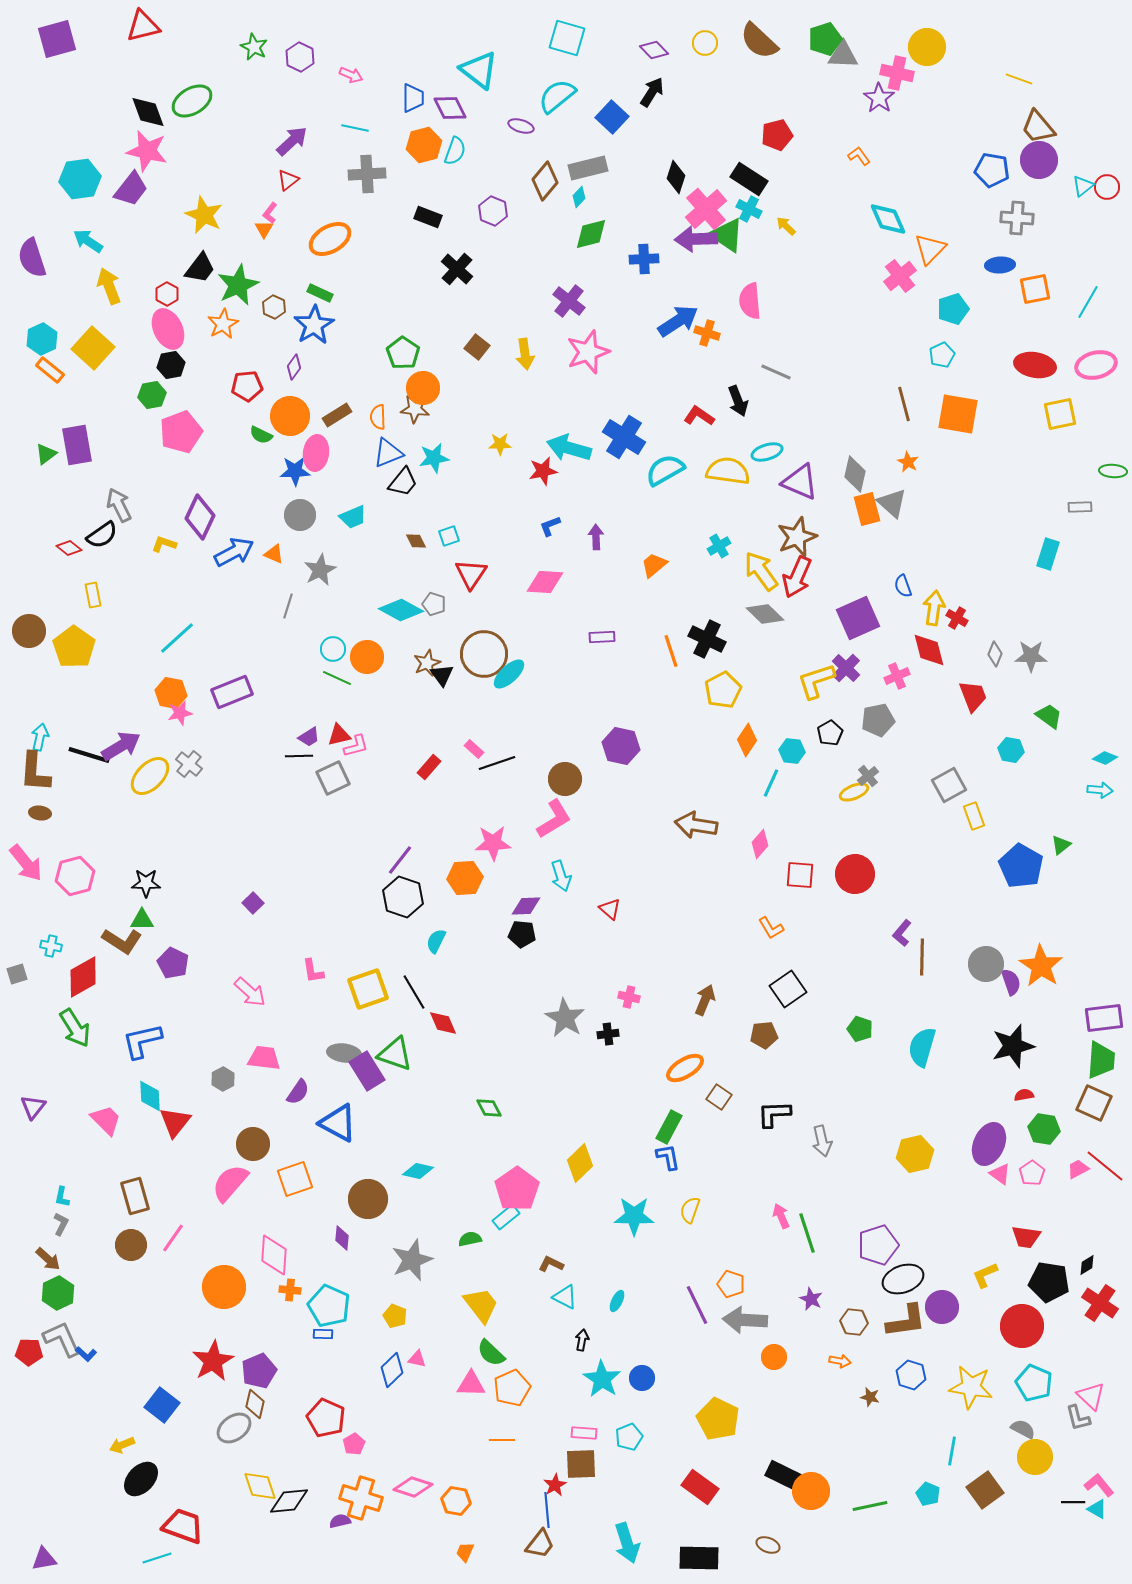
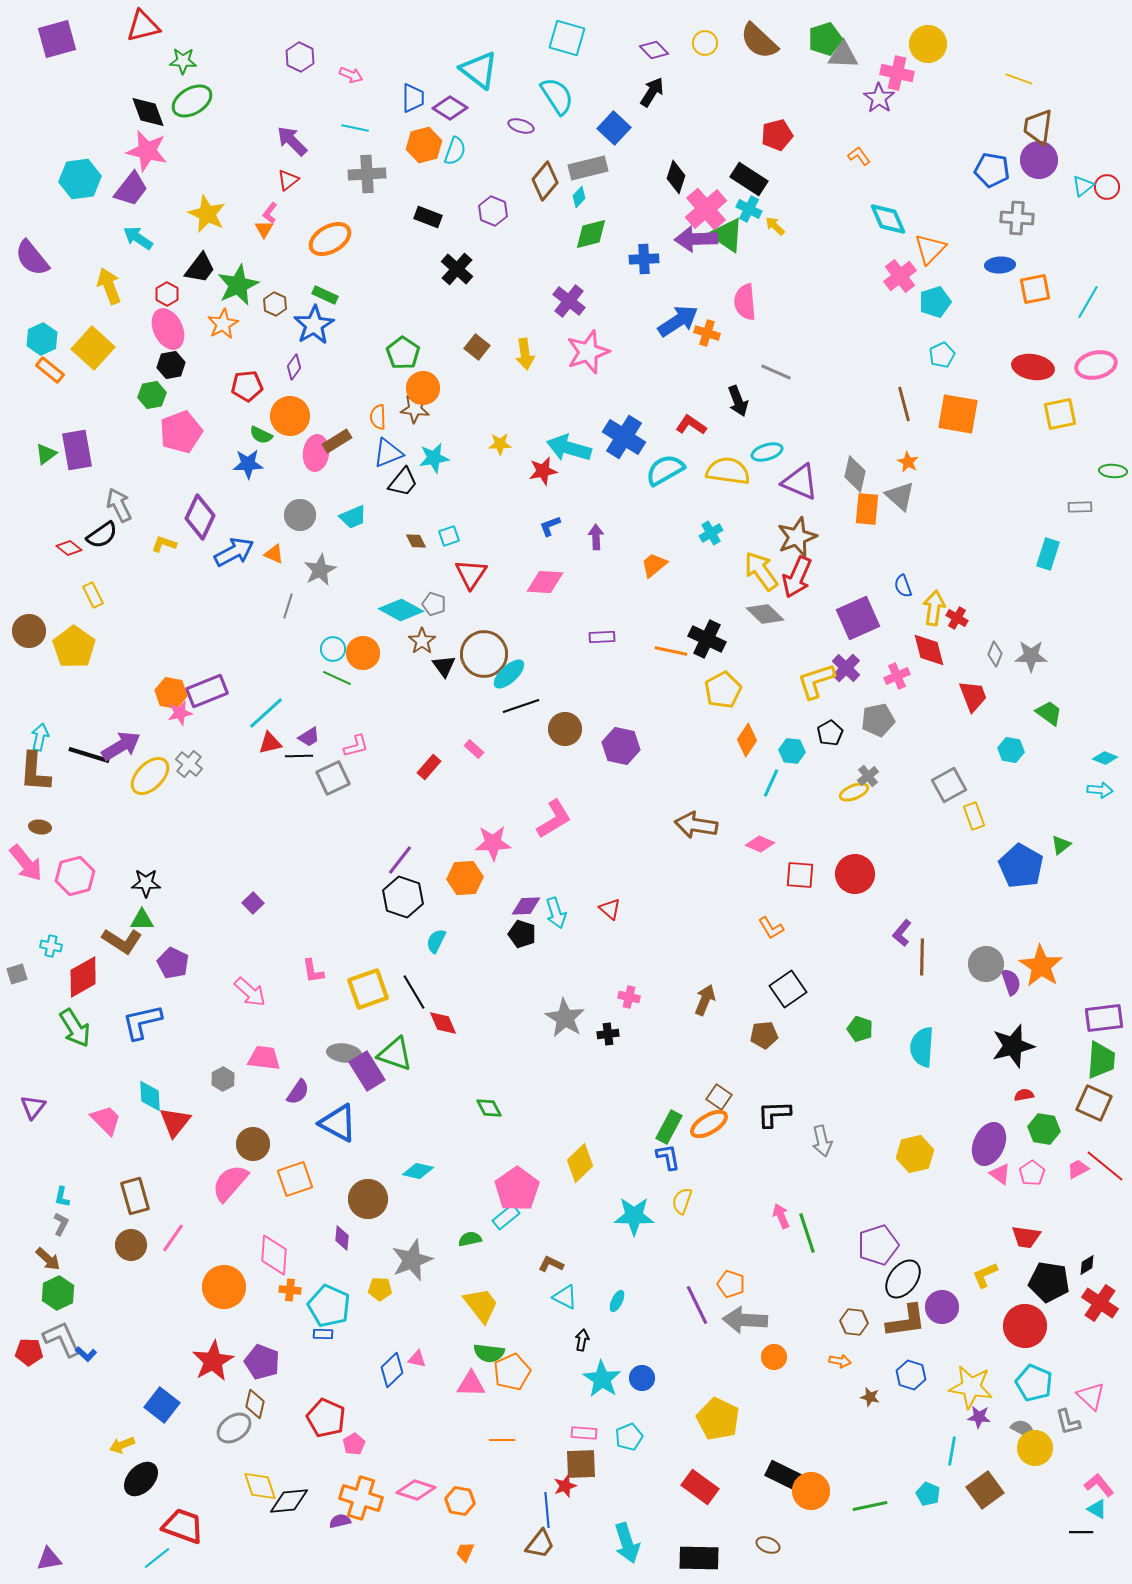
green star at (254, 47): moved 71 px left, 14 px down; rotated 24 degrees counterclockwise
yellow circle at (927, 47): moved 1 px right, 3 px up
cyan semicircle at (557, 96): rotated 96 degrees clockwise
purple diamond at (450, 108): rotated 32 degrees counterclockwise
blue square at (612, 117): moved 2 px right, 11 px down
brown trapezoid at (1038, 127): rotated 48 degrees clockwise
purple arrow at (292, 141): rotated 92 degrees counterclockwise
yellow star at (204, 215): moved 3 px right, 1 px up
yellow arrow at (786, 226): moved 11 px left
cyan arrow at (88, 241): moved 50 px right, 3 px up
purple semicircle at (32, 258): rotated 21 degrees counterclockwise
green rectangle at (320, 293): moved 5 px right, 2 px down
pink semicircle at (750, 301): moved 5 px left, 1 px down
brown hexagon at (274, 307): moved 1 px right, 3 px up
cyan pentagon at (953, 309): moved 18 px left, 7 px up
red ellipse at (1035, 365): moved 2 px left, 2 px down
brown rectangle at (337, 415): moved 26 px down
red L-shape at (699, 416): moved 8 px left, 9 px down
purple rectangle at (77, 445): moved 5 px down
blue star at (295, 471): moved 47 px left, 7 px up
gray triangle at (892, 503): moved 8 px right, 7 px up
orange rectangle at (867, 509): rotated 20 degrees clockwise
cyan cross at (719, 546): moved 8 px left, 13 px up
yellow rectangle at (93, 595): rotated 15 degrees counterclockwise
cyan line at (177, 638): moved 89 px right, 75 px down
orange line at (671, 651): rotated 60 degrees counterclockwise
orange circle at (367, 657): moved 4 px left, 4 px up
brown star at (427, 663): moved 5 px left, 22 px up; rotated 12 degrees counterclockwise
black triangle at (442, 675): moved 2 px right, 9 px up
purple rectangle at (232, 692): moved 25 px left, 1 px up
green trapezoid at (1049, 716): moved 3 px up
red triangle at (339, 735): moved 69 px left, 8 px down
black line at (497, 763): moved 24 px right, 57 px up
brown circle at (565, 779): moved 50 px up
brown ellipse at (40, 813): moved 14 px down
pink diamond at (760, 844): rotated 72 degrees clockwise
cyan arrow at (561, 876): moved 5 px left, 37 px down
black pentagon at (522, 934): rotated 12 degrees clockwise
blue L-shape at (142, 1041): moved 19 px up
cyan semicircle at (922, 1047): rotated 12 degrees counterclockwise
orange ellipse at (685, 1068): moved 24 px right, 56 px down
yellow semicircle at (690, 1210): moved 8 px left, 9 px up
black ellipse at (903, 1279): rotated 33 degrees counterclockwise
purple star at (811, 1299): moved 168 px right, 118 px down; rotated 20 degrees counterclockwise
yellow pentagon at (395, 1316): moved 15 px left, 27 px up; rotated 20 degrees counterclockwise
red circle at (1022, 1326): moved 3 px right
green semicircle at (491, 1353): moved 2 px left; rotated 36 degrees counterclockwise
purple pentagon at (259, 1371): moved 3 px right, 9 px up; rotated 28 degrees counterclockwise
orange pentagon at (512, 1388): moved 16 px up
gray L-shape at (1078, 1418): moved 10 px left, 4 px down
yellow circle at (1035, 1457): moved 9 px up
red star at (555, 1485): moved 10 px right, 1 px down; rotated 10 degrees clockwise
pink diamond at (413, 1487): moved 3 px right, 3 px down
orange hexagon at (456, 1501): moved 4 px right
black line at (1073, 1502): moved 8 px right, 30 px down
cyan line at (157, 1558): rotated 20 degrees counterclockwise
purple triangle at (44, 1559): moved 5 px right
